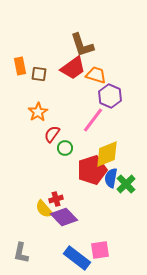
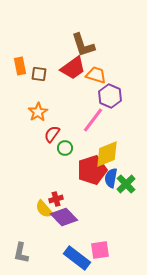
brown L-shape: moved 1 px right
